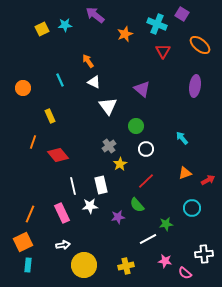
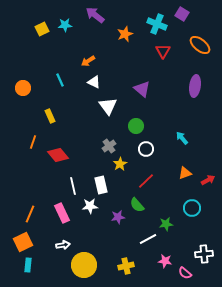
orange arrow at (88, 61): rotated 88 degrees counterclockwise
